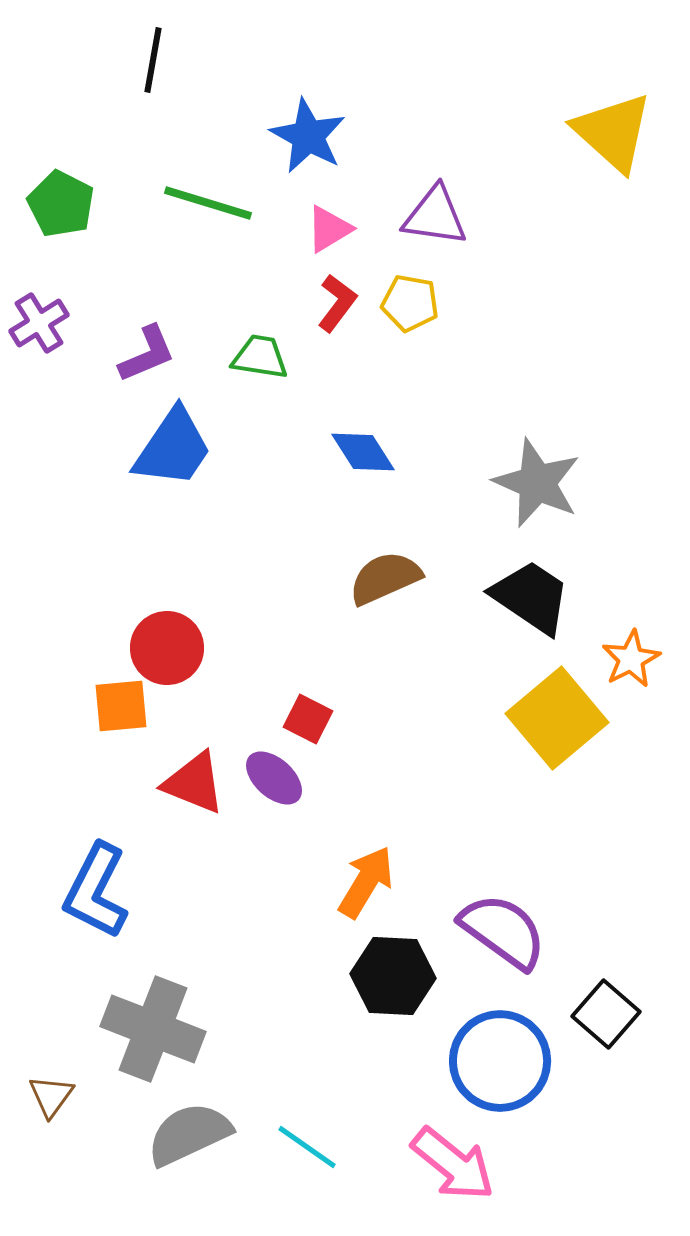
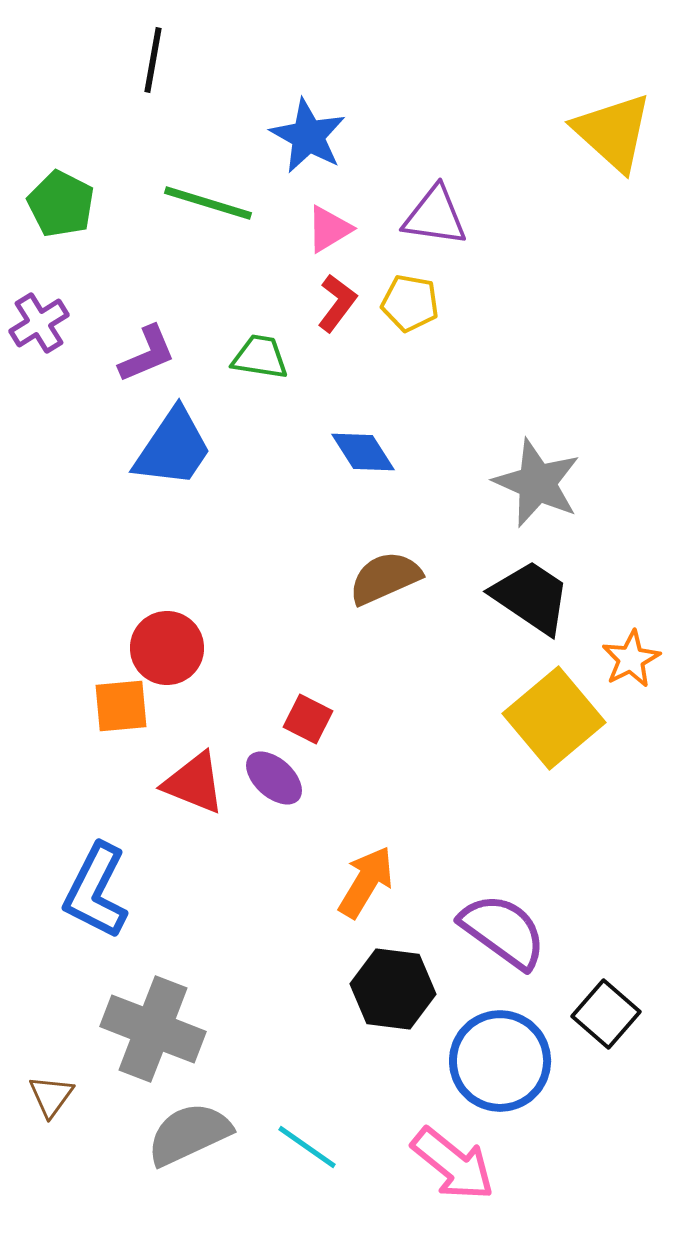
yellow square: moved 3 px left
black hexagon: moved 13 px down; rotated 4 degrees clockwise
